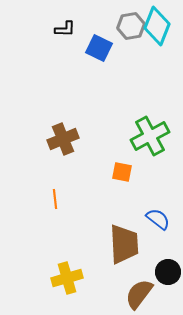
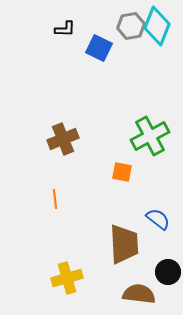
brown semicircle: rotated 60 degrees clockwise
